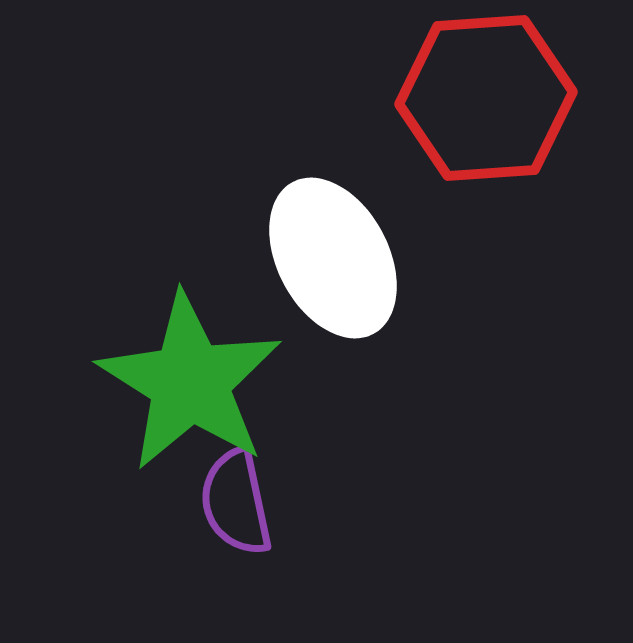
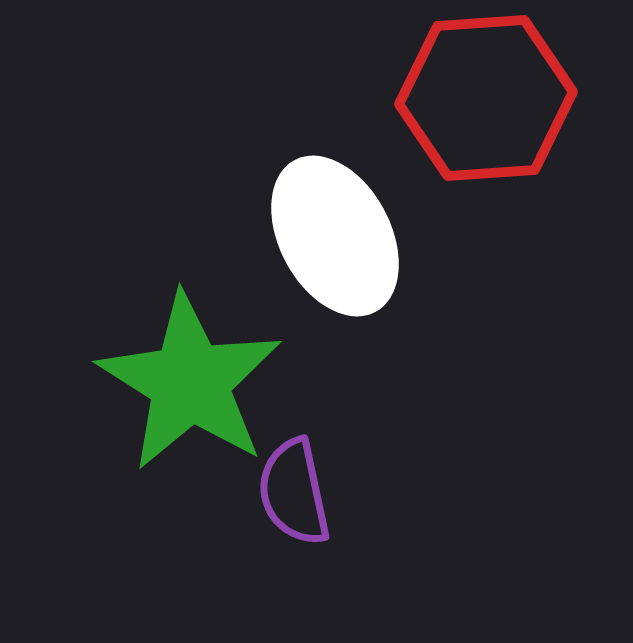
white ellipse: moved 2 px right, 22 px up
purple semicircle: moved 58 px right, 10 px up
